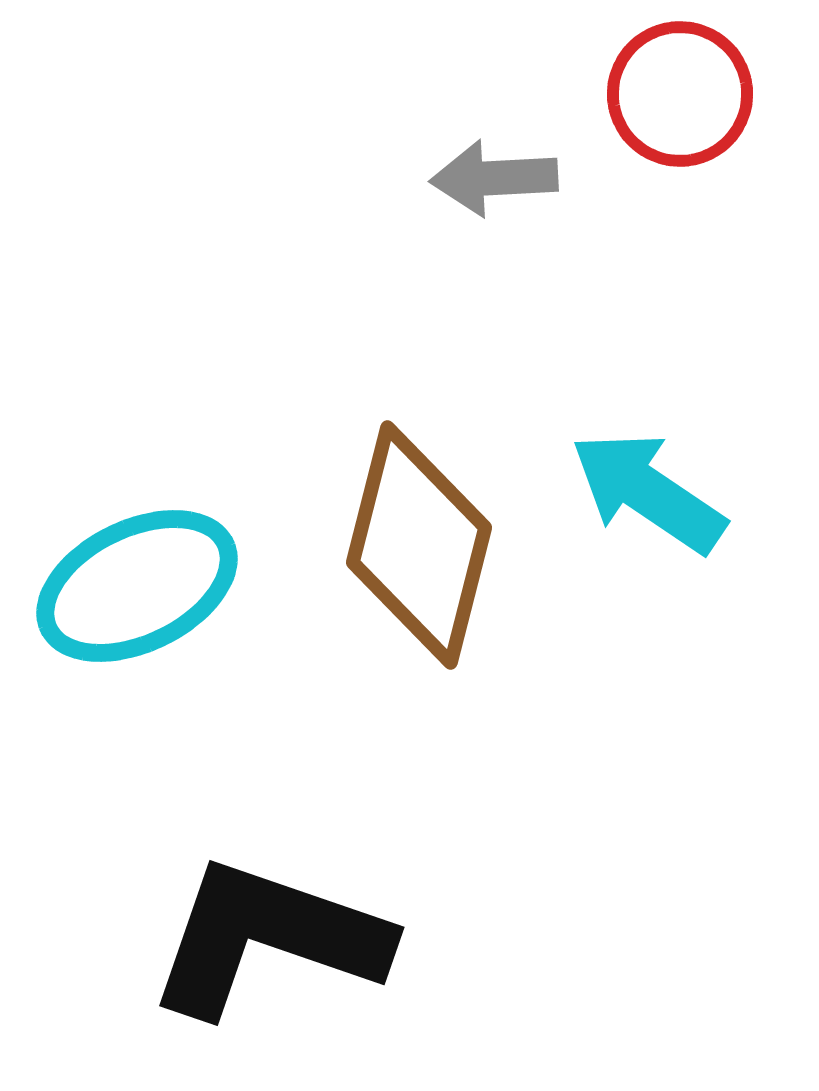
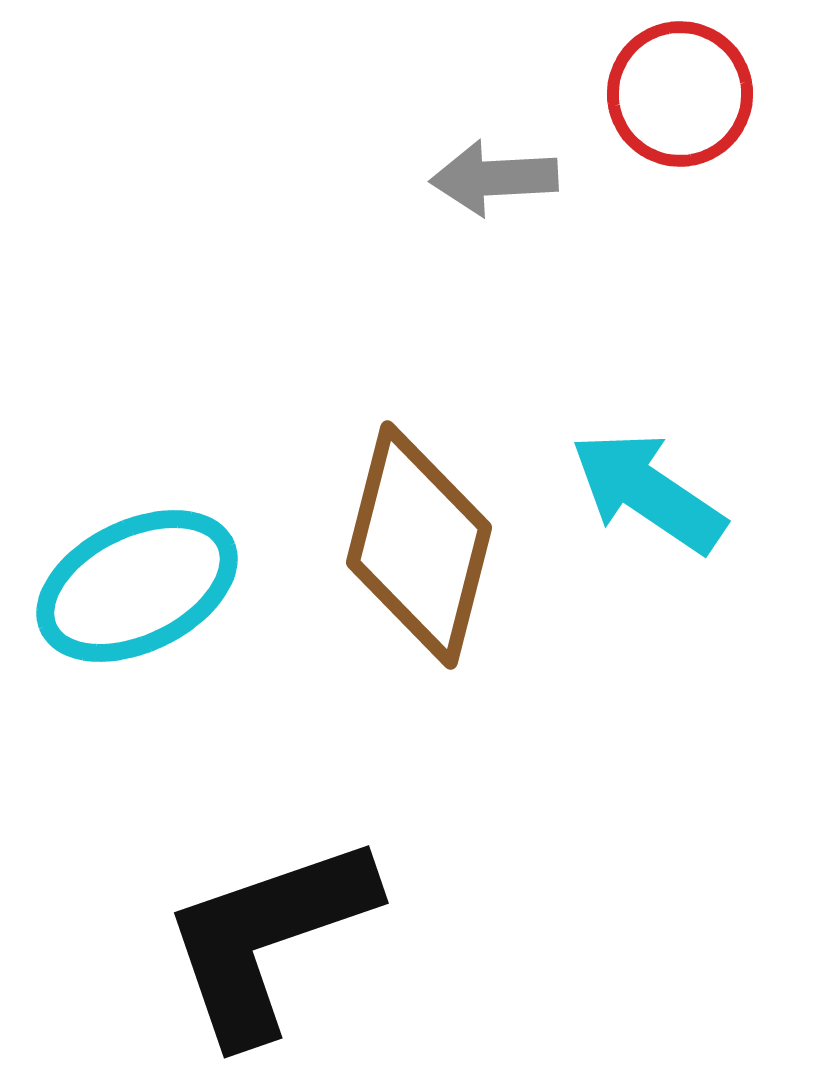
black L-shape: rotated 38 degrees counterclockwise
